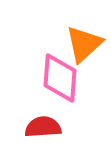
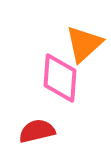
red semicircle: moved 6 px left, 4 px down; rotated 9 degrees counterclockwise
